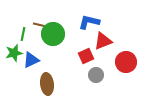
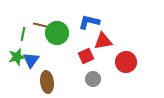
green circle: moved 4 px right, 1 px up
red triangle: rotated 12 degrees clockwise
green star: moved 3 px right, 4 px down
blue triangle: rotated 30 degrees counterclockwise
gray circle: moved 3 px left, 4 px down
brown ellipse: moved 2 px up
